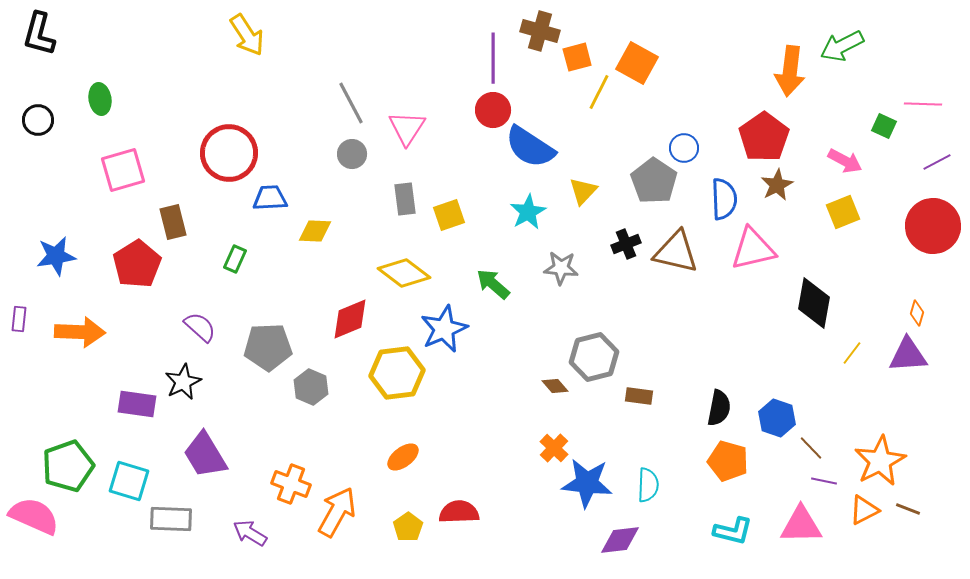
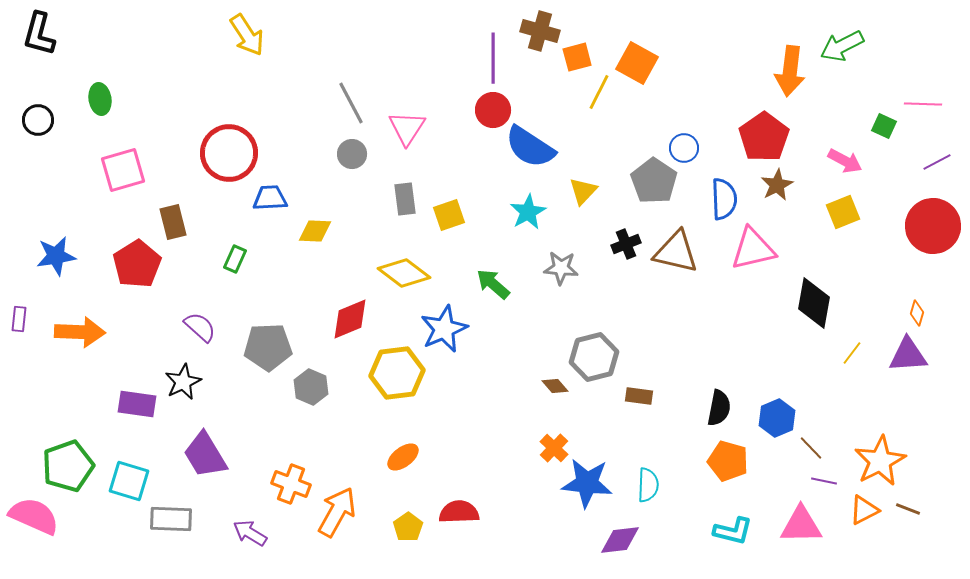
blue hexagon at (777, 418): rotated 18 degrees clockwise
